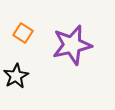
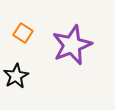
purple star: rotated 9 degrees counterclockwise
